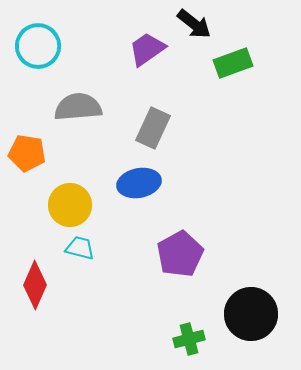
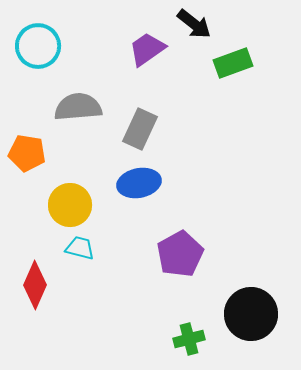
gray rectangle: moved 13 px left, 1 px down
